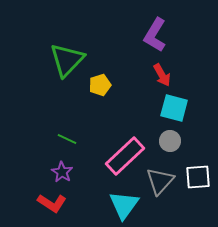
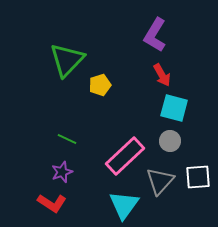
purple star: rotated 20 degrees clockwise
